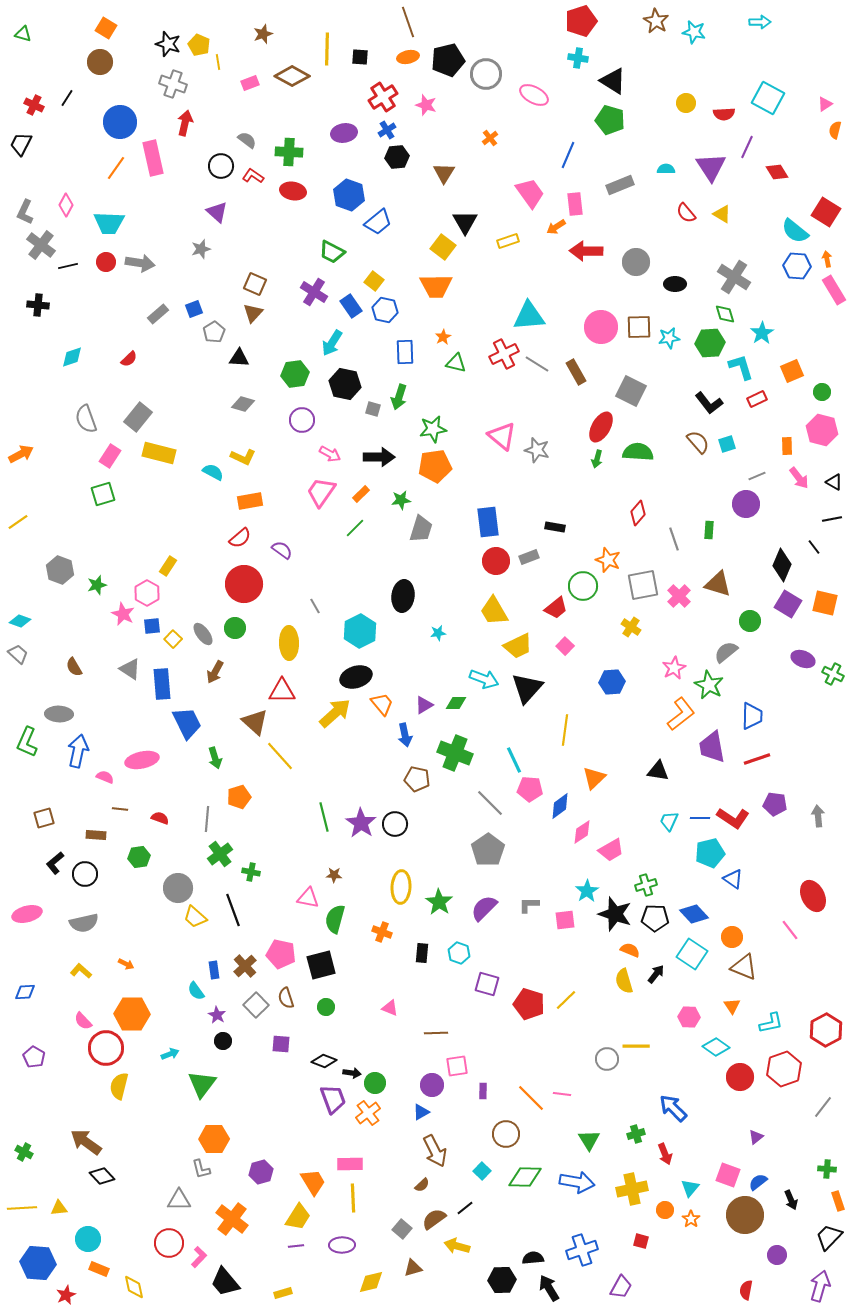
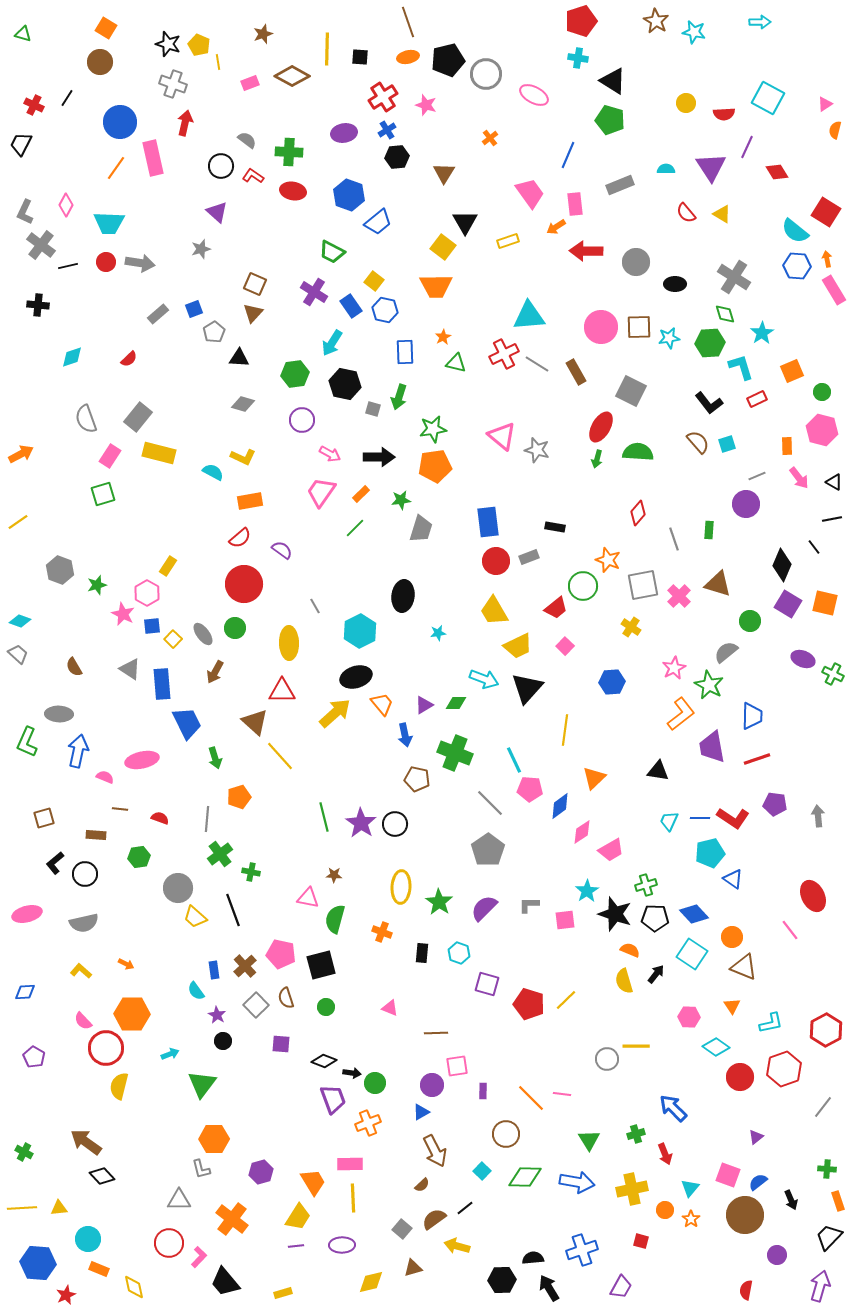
orange cross at (368, 1113): moved 10 px down; rotated 15 degrees clockwise
